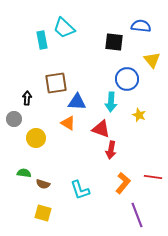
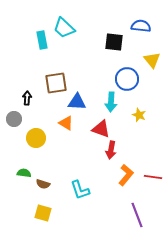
orange triangle: moved 2 px left
orange L-shape: moved 3 px right, 8 px up
